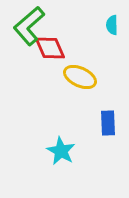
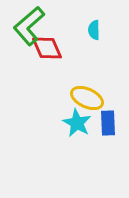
cyan semicircle: moved 18 px left, 5 px down
red diamond: moved 3 px left
yellow ellipse: moved 7 px right, 21 px down
cyan star: moved 16 px right, 28 px up
